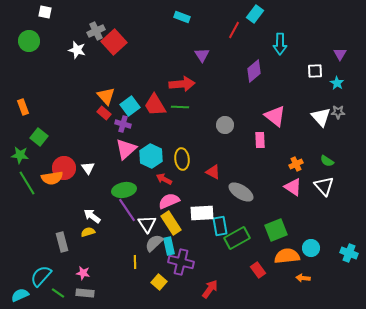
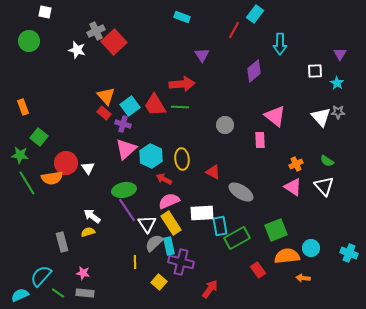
red circle at (64, 168): moved 2 px right, 5 px up
